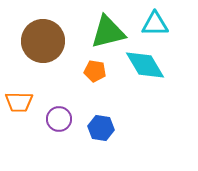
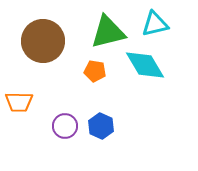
cyan triangle: rotated 12 degrees counterclockwise
purple circle: moved 6 px right, 7 px down
blue hexagon: moved 2 px up; rotated 15 degrees clockwise
